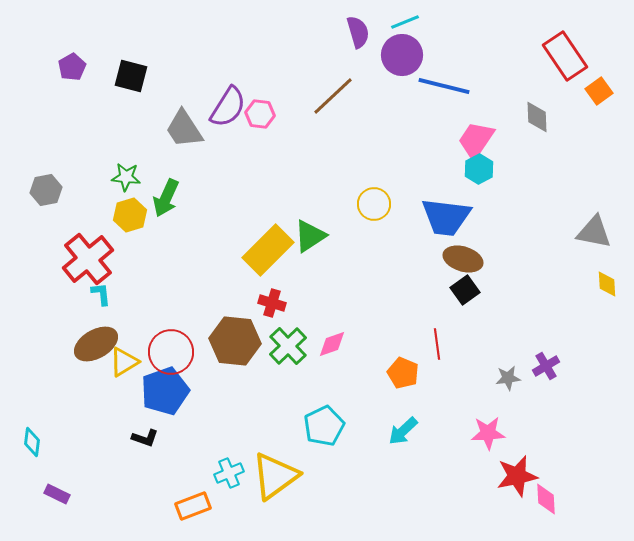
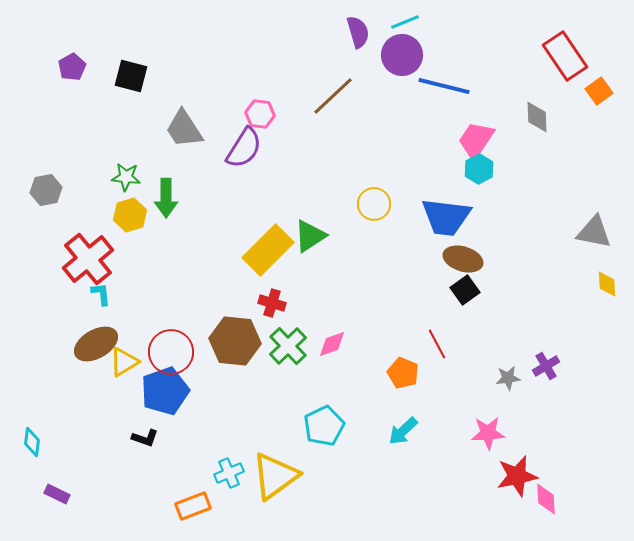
purple semicircle at (228, 107): moved 16 px right, 41 px down
green arrow at (166, 198): rotated 24 degrees counterclockwise
red line at (437, 344): rotated 20 degrees counterclockwise
